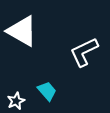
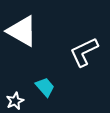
cyan trapezoid: moved 2 px left, 4 px up
white star: moved 1 px left
